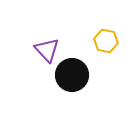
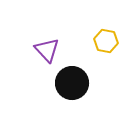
black circle: moved 8 px down
